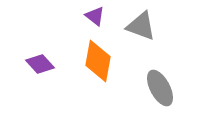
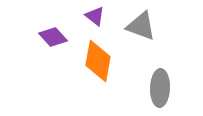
purple diamond: moved 13 px right, 27 px up
gray ellipse: rotated 30 degrees clockwise
